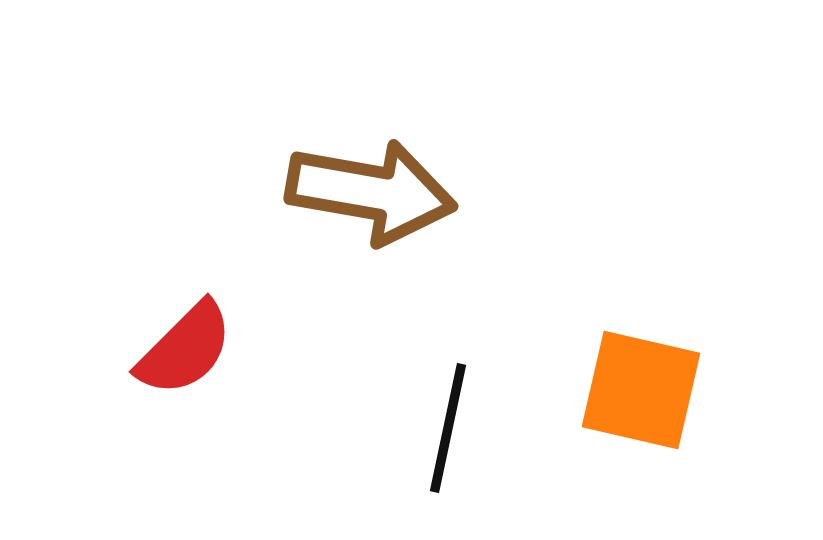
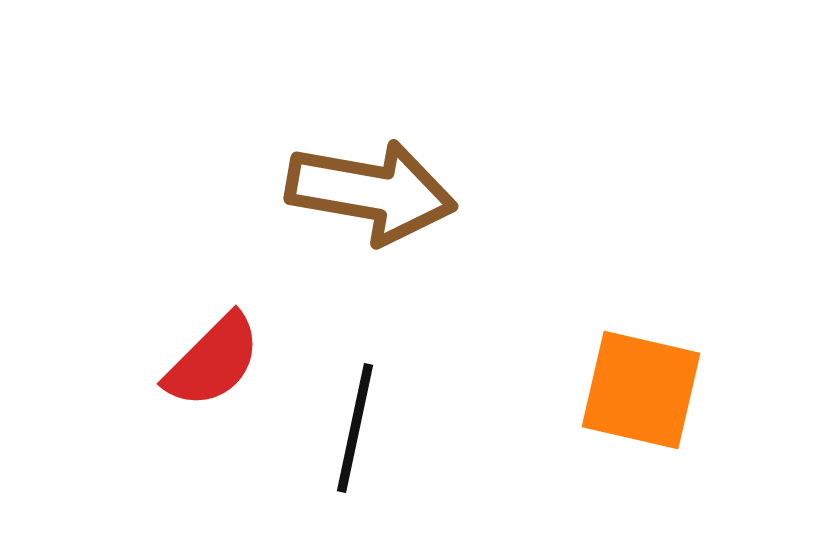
red semicircle: moved 28 px right, 12 px down
black line: moved 93 px left
